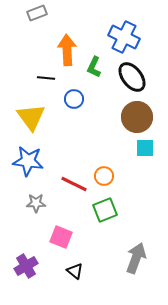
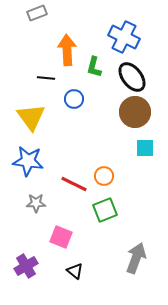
green L-shape: rotated 10 degrees counterclockwise
brown circle: moved 2 px left, 5 px up
